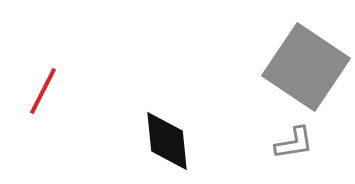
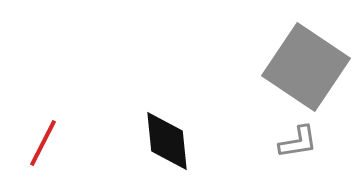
red line: moved 52 px down
gray L-shape: moved 4 px right, 1 px up
